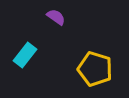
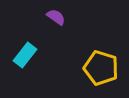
yellow pentagon: moved 6 px right, 1 px up
